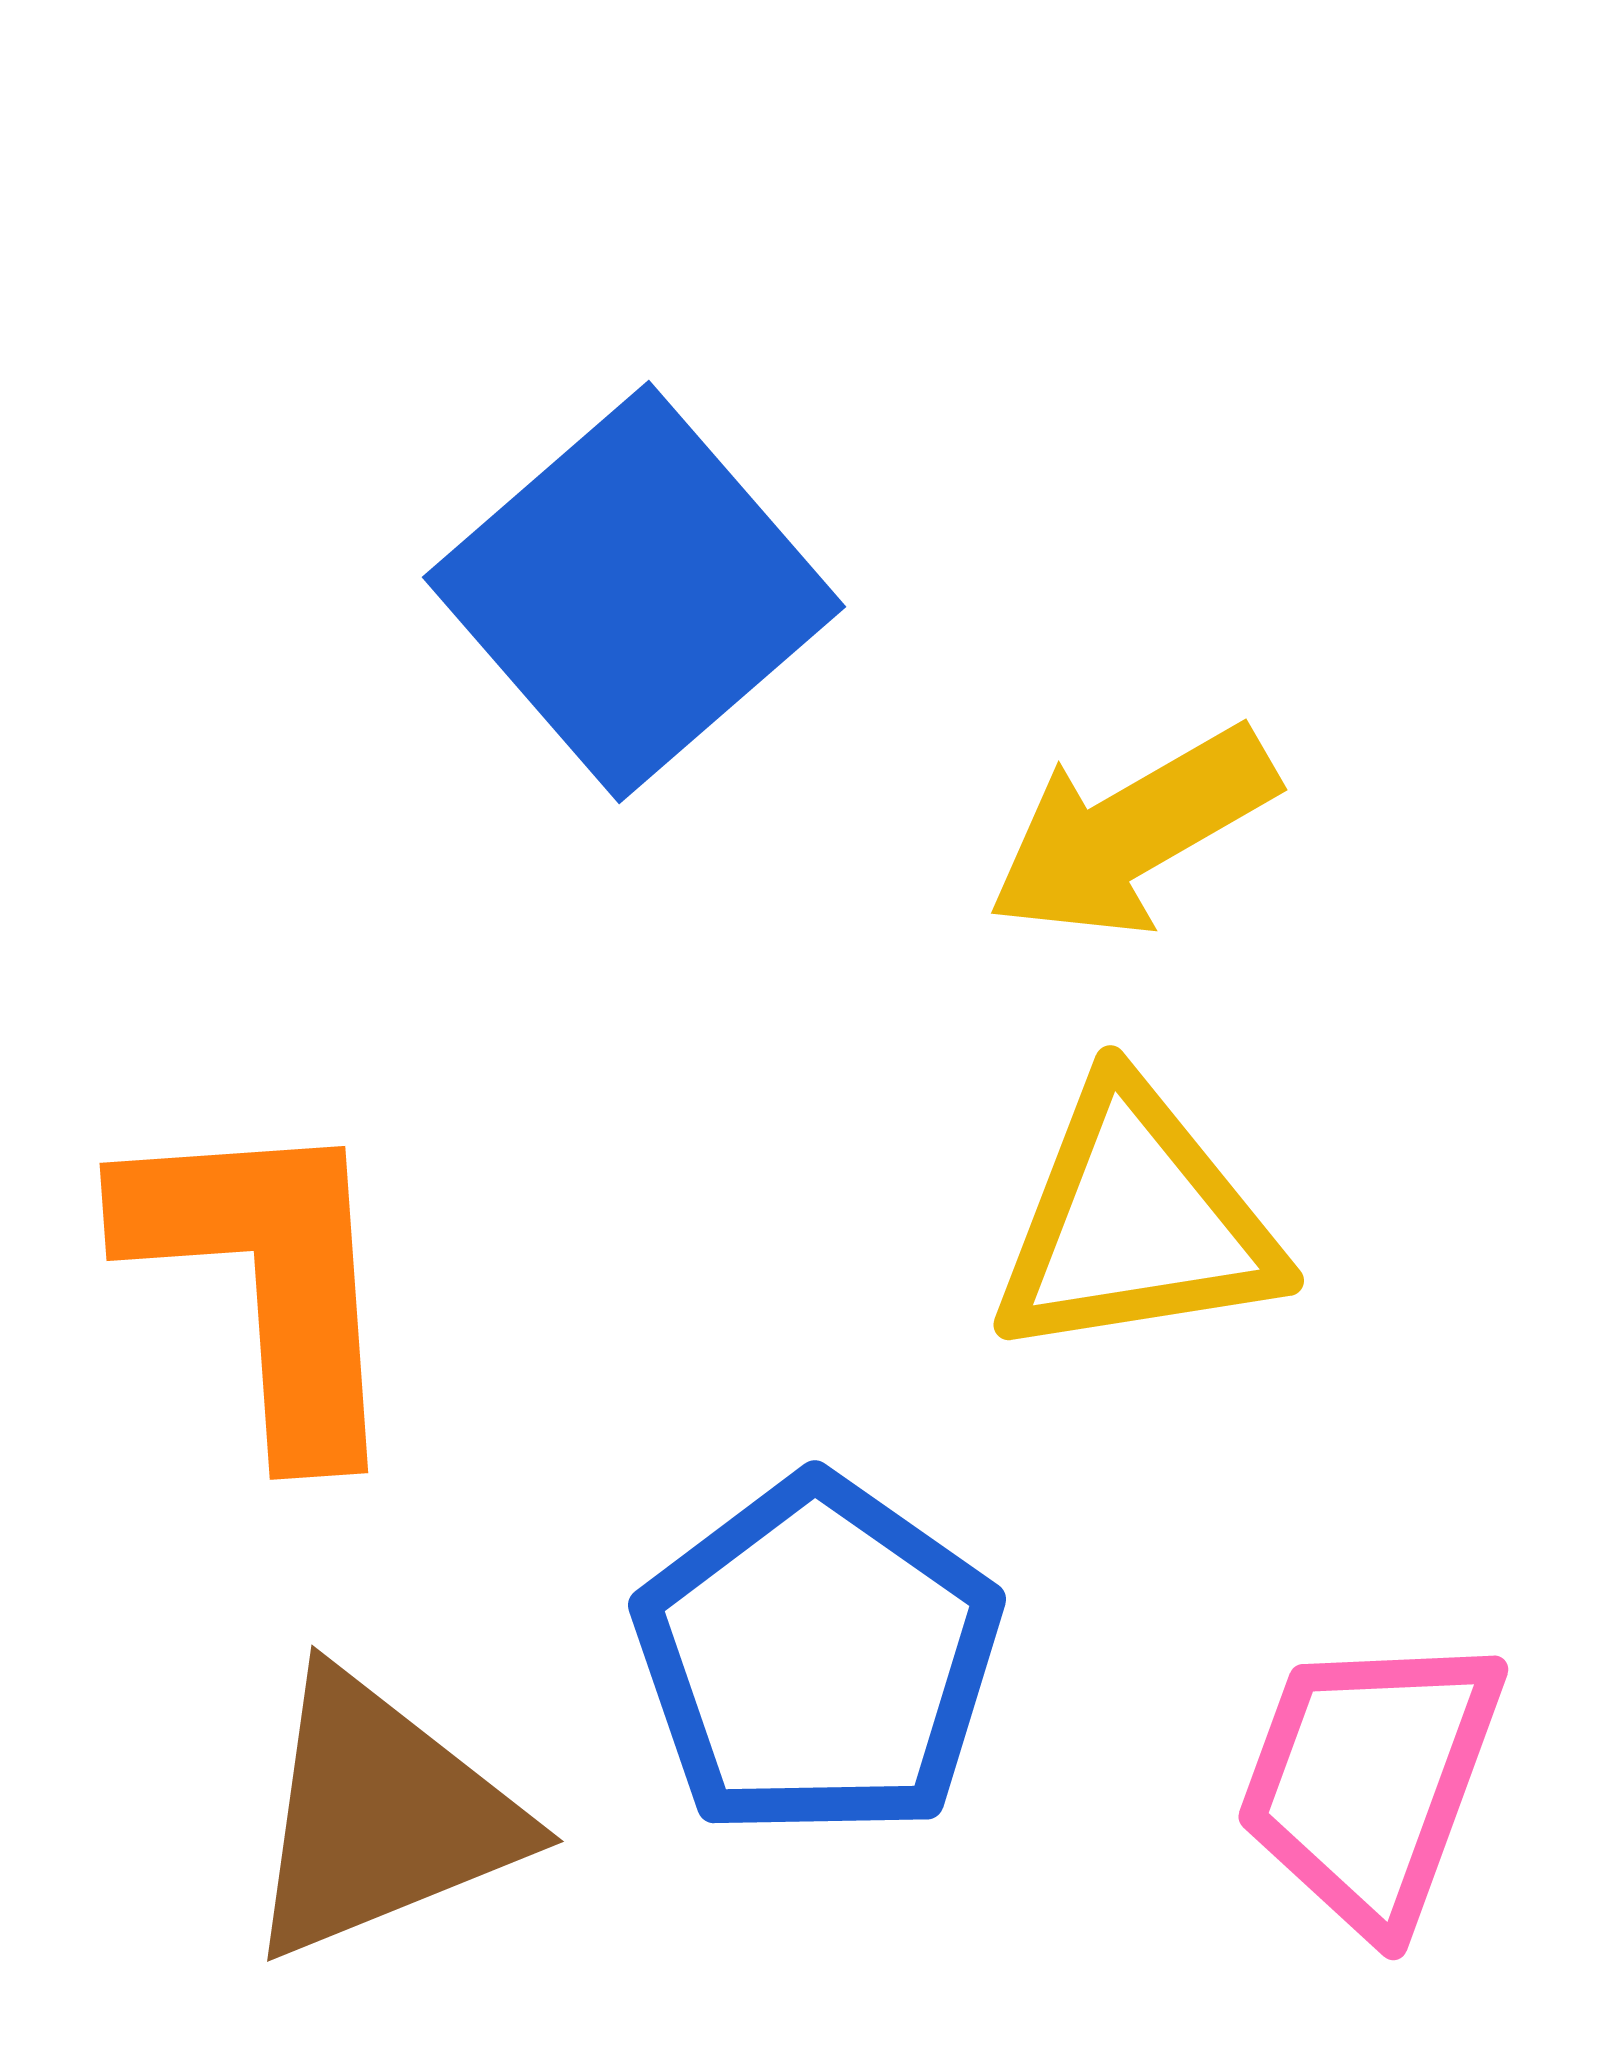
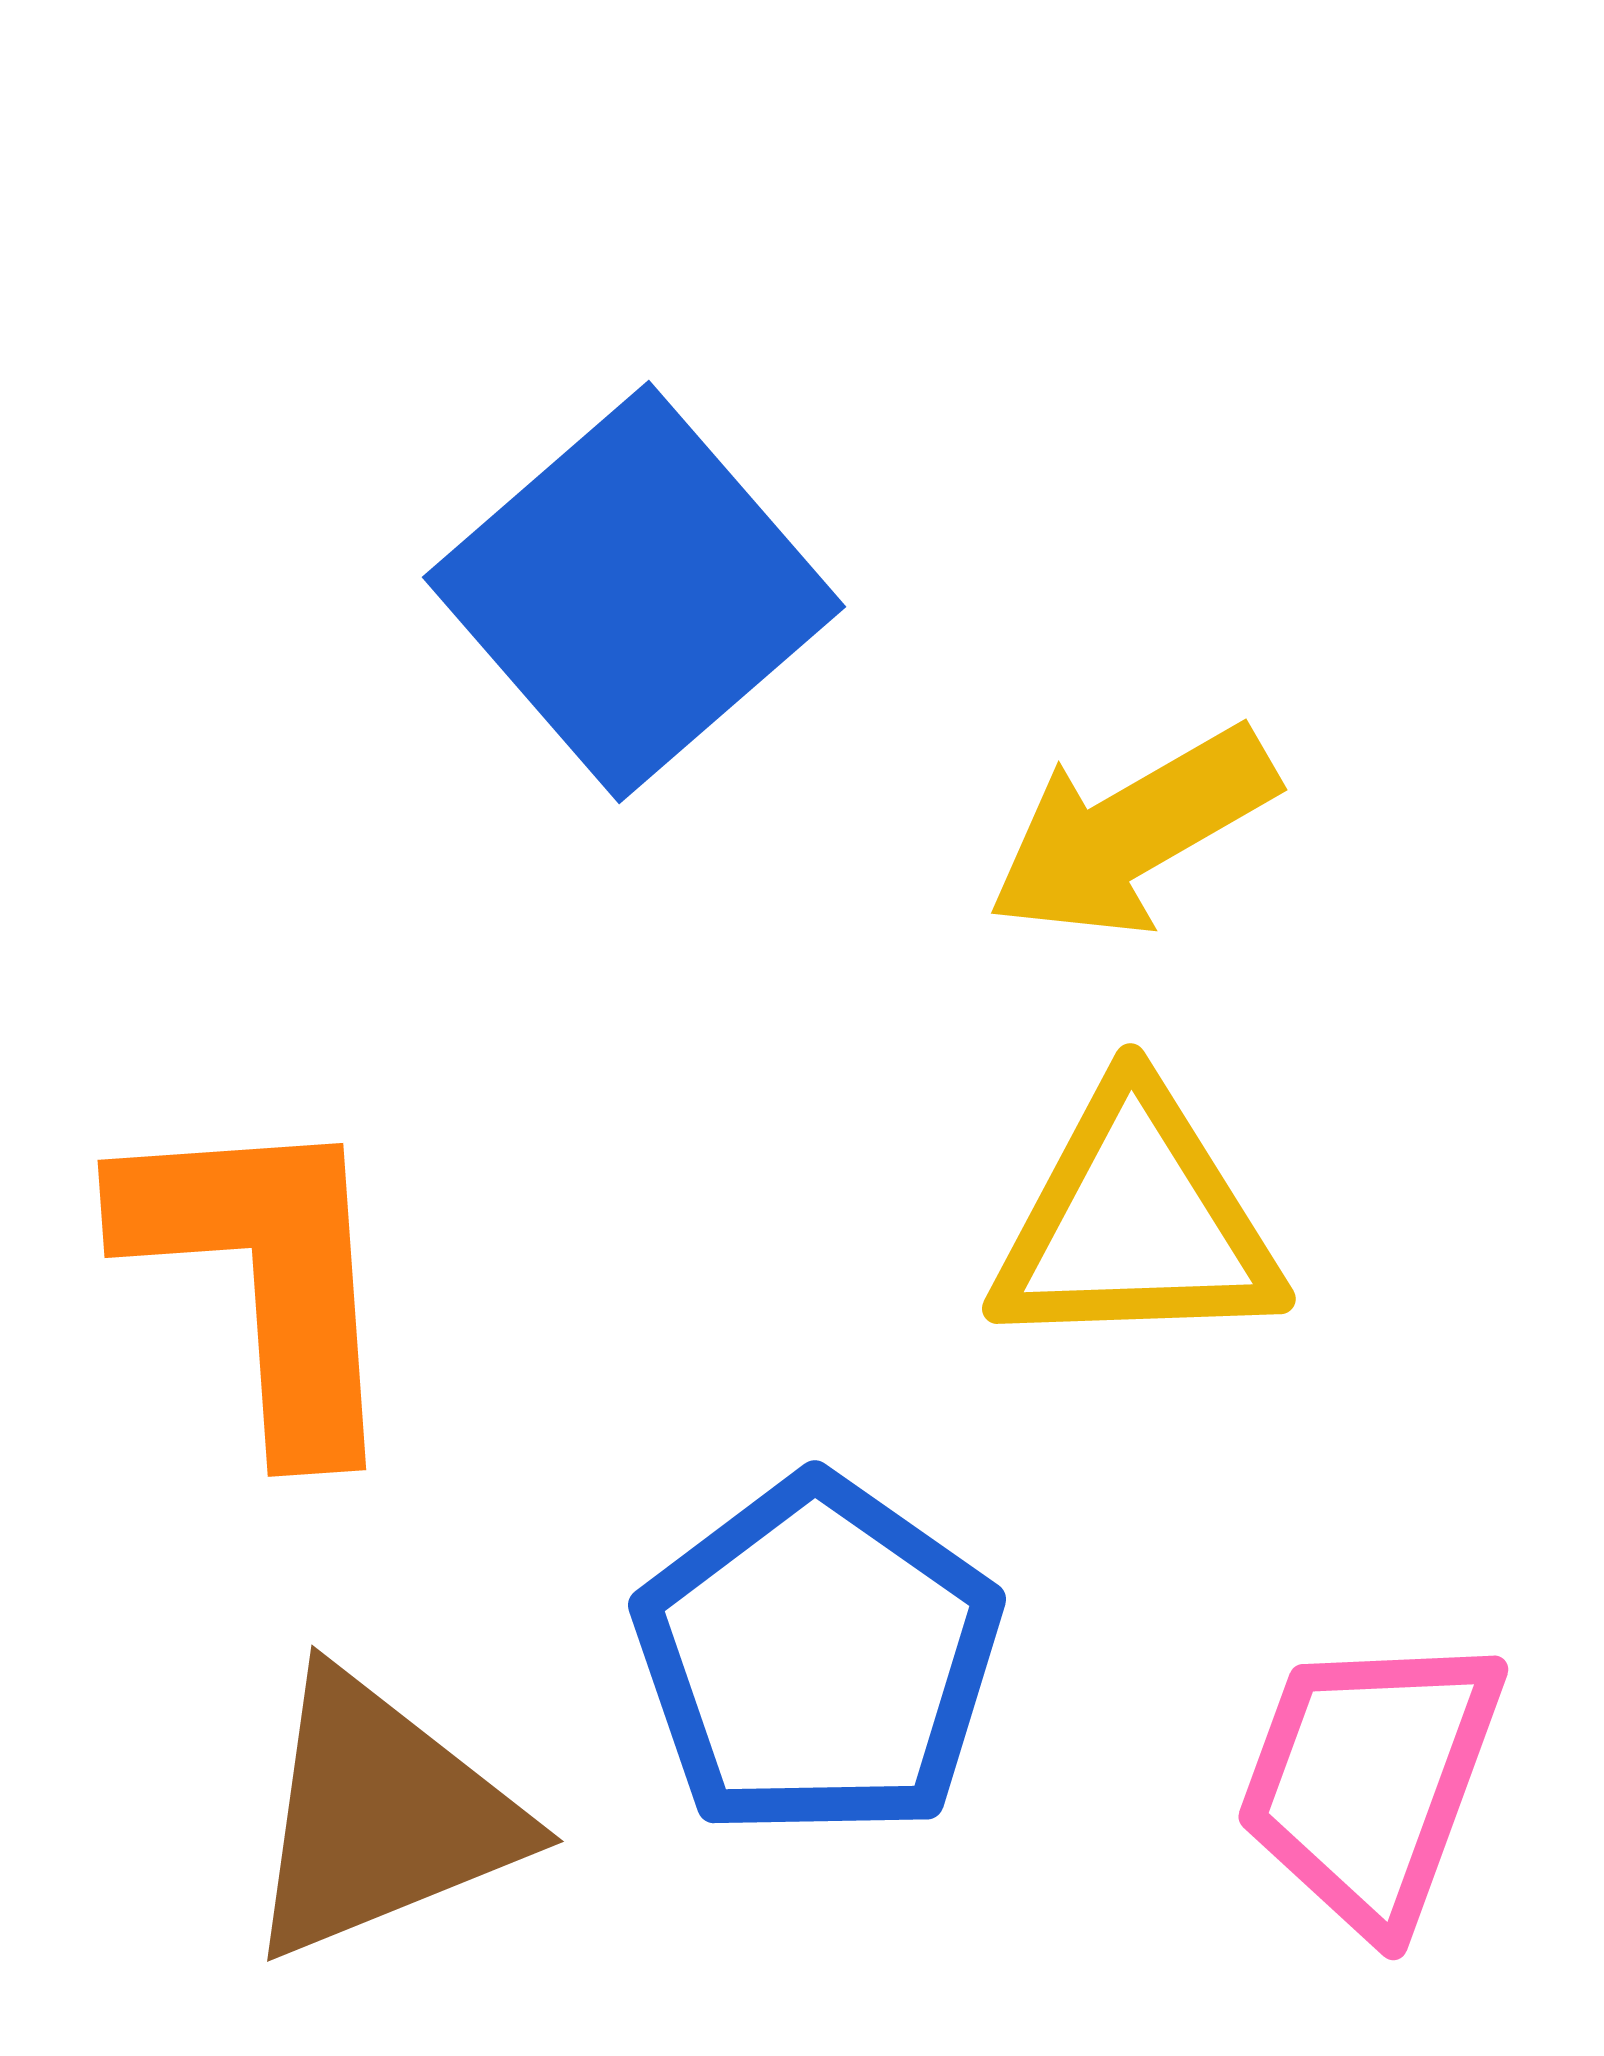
yellow triangle: rotated 7 degrees clockwise
orange L-shape: moved 2 px left, 3 px up
